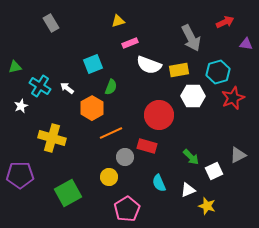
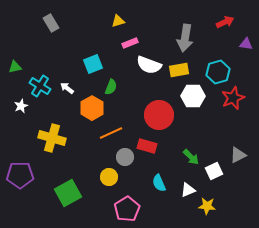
gray arrow: moved 6 px left; rotated 36 degrees clockwise
yellow star: rotated 12 degrees counterclockwise
